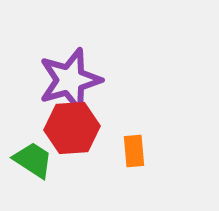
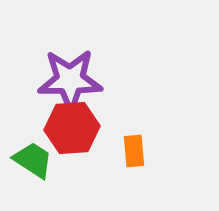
purple star: rotated 16 degrees clockwise
